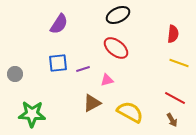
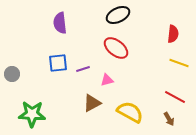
purple semicircle: moved 1 px right, 1 px up; rotated 140 degrees clockwise
gray circle: moved 3 px left
red line: moved 1 px up
brown arrow: moved 3 px left, 1 px up
